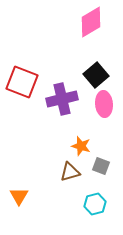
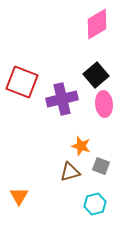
pink diamond: moved 6 px right, 2 px down
